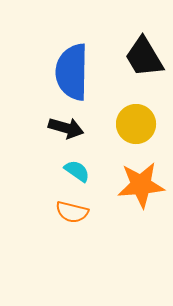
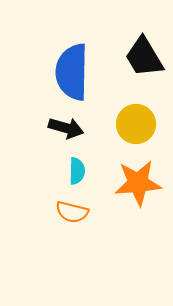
cyan semicircle: rotated 56 degrees clockwise
orange star: moved 3 px left, 2 px up
